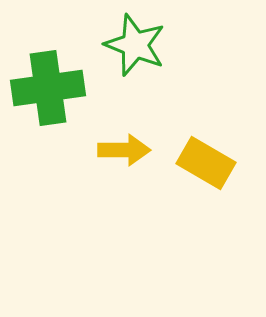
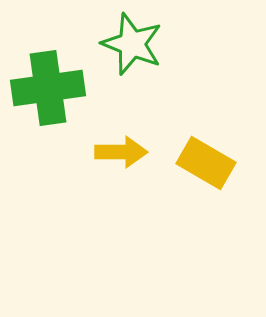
green star: moved 3 px left, 1 px up
yellow arrow: moved 3 px left, 2 px down
